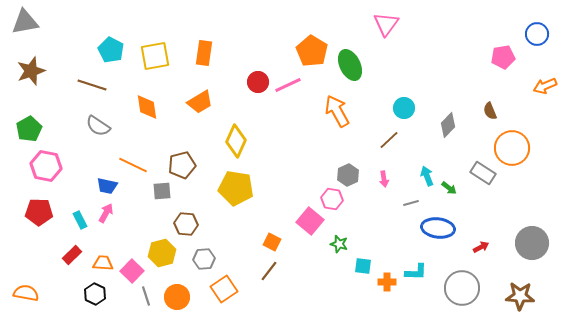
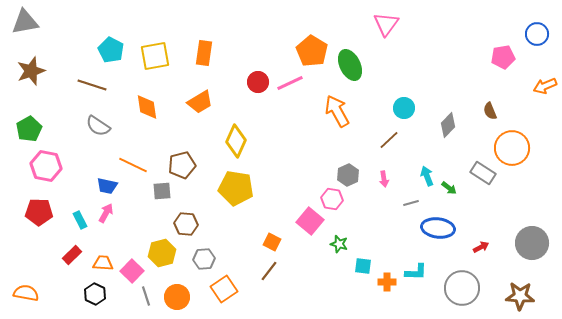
pink line at (288, 85): moved 2 px right, 2 px up
